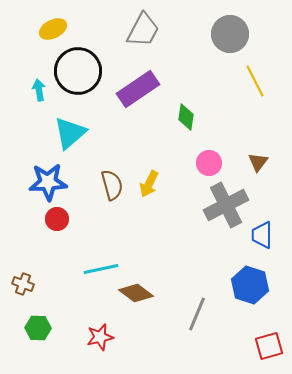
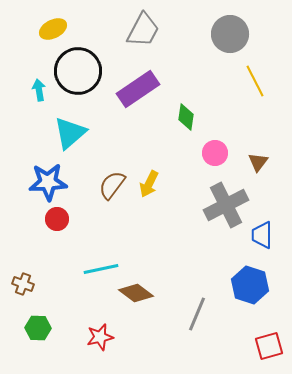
pink circle: moved 6 px right, 10 px up
brown semicircle: rotated 128 degrees counterclockwise
